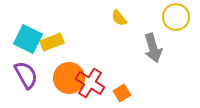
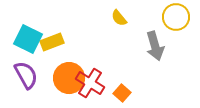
gray arrow: moved 2 px right, 2 px up
orange square: rotated 18 degrees counterclockwise
